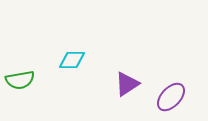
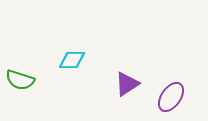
green semicircle: rotated 28 degrees clockwise
purple ellipse: rotated 8 degrees counterclockwise
